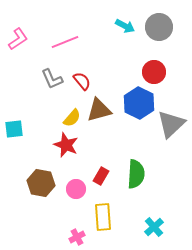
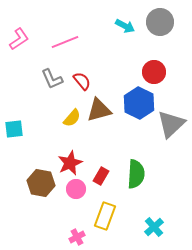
gray circle: moved 1 px right, 5 px up
pink L-shape: moved 1 px right
red star: moved 4 px right, 18 px down; rotated 25 degrees clockwise
yellow rectangle: moved 2 px right, 1 px up; rotated 24 degrees clockwise
